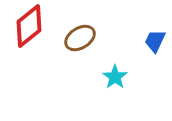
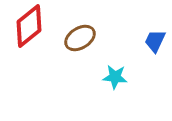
cyan star: rotated 30 degrees counterclockwise
